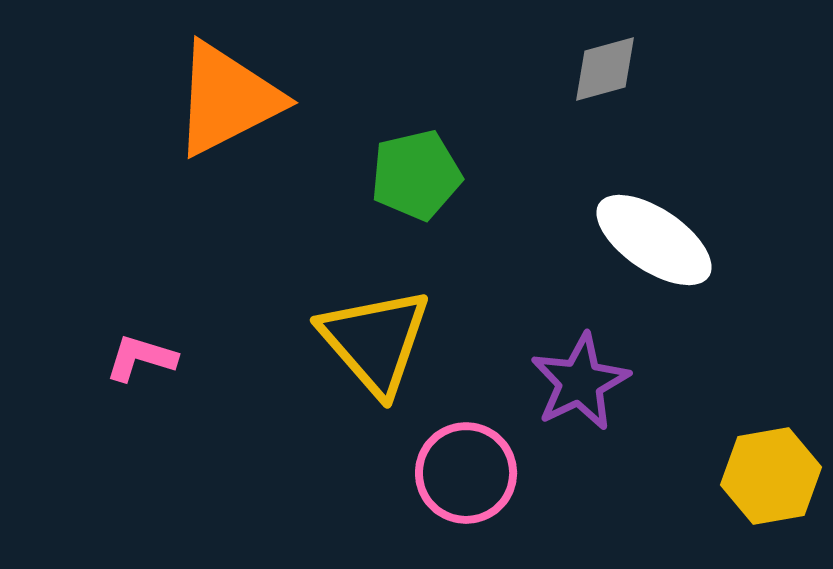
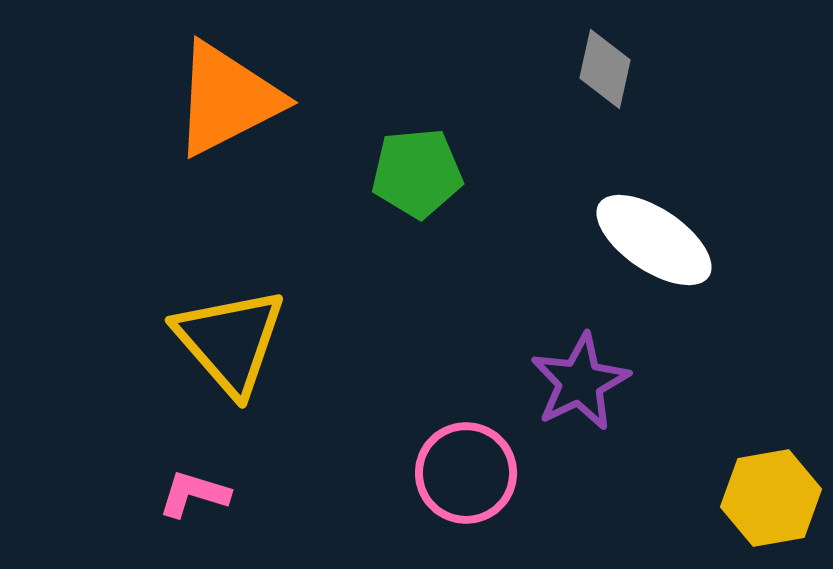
gray diamond: rotated 62 degrees counterclockwise
green pentagon: moved 1 px right, 2 px up; rotated 8 degrees clockwise
yellow triangle: moved 145 px left
pink L-shape: moved 53 px right, 136 px down
yellow hexagon: moved 22 px down
